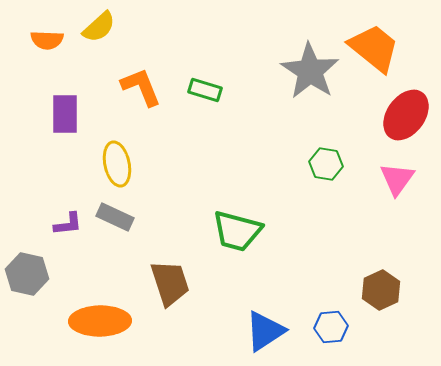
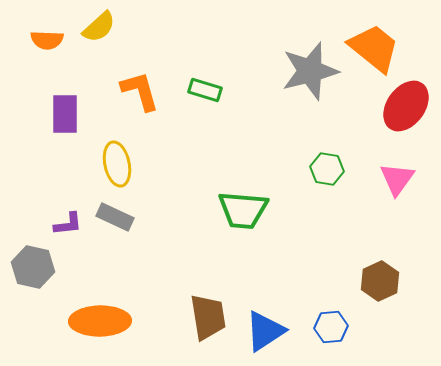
gray star: rotated 24 degrees clockwise
orange L-shape: moved 1 px left, 4 px down; rotated 6 degrees clockwise
red ellipse: moved 9 px up
green hexagon: moved 1 px right, 5 px down
green trapezoid: moved 6 px right, 21 px up; rotated 10 degrees counterclockwise
gray hexagon: moved 6 px right, 7 px up
brown trapezoid: moved 38 px right, 34 px down; rotated 9 degrees clockwise
brown hexagon: moved 1 px left, 9 px up
